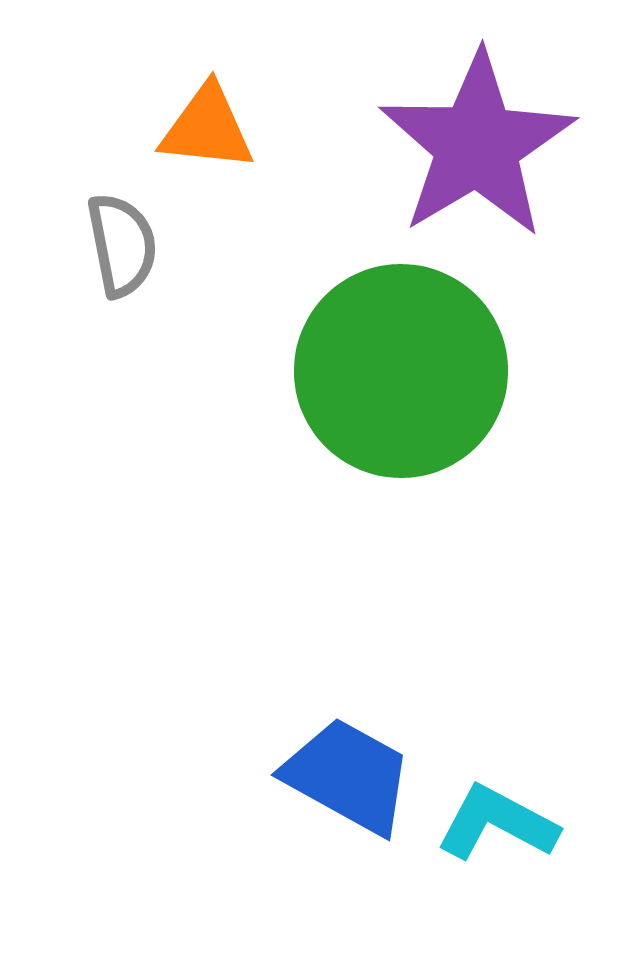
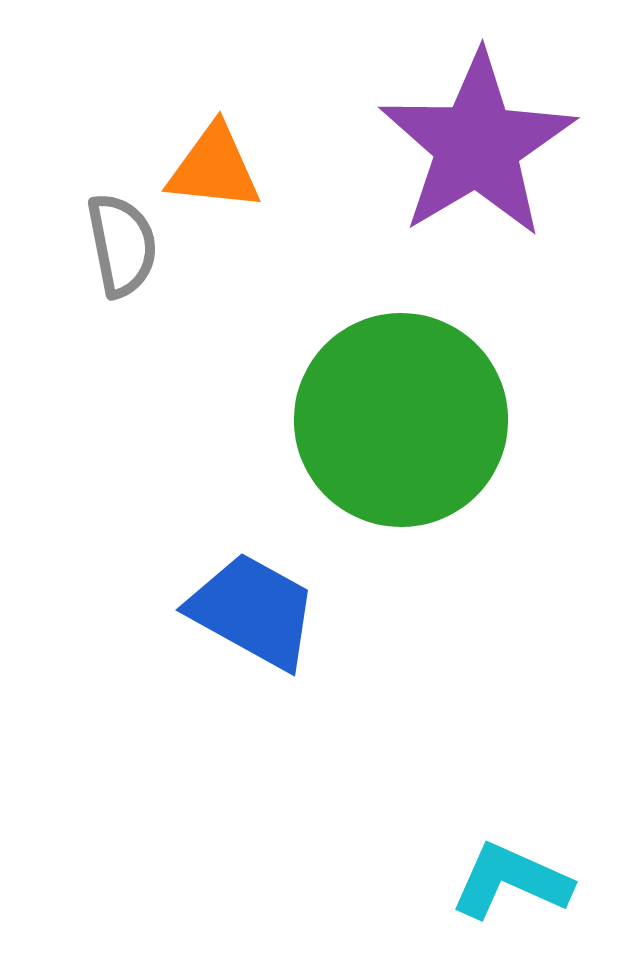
orange triangle: moved 7 px right, 40 px down
green circle: moved 49 px down
blue trapezoid: moved 95 px left, 165 px up
cyan L-shape: moved 14 px right, 58 px down; rotated 4 degrees counterclockwise
